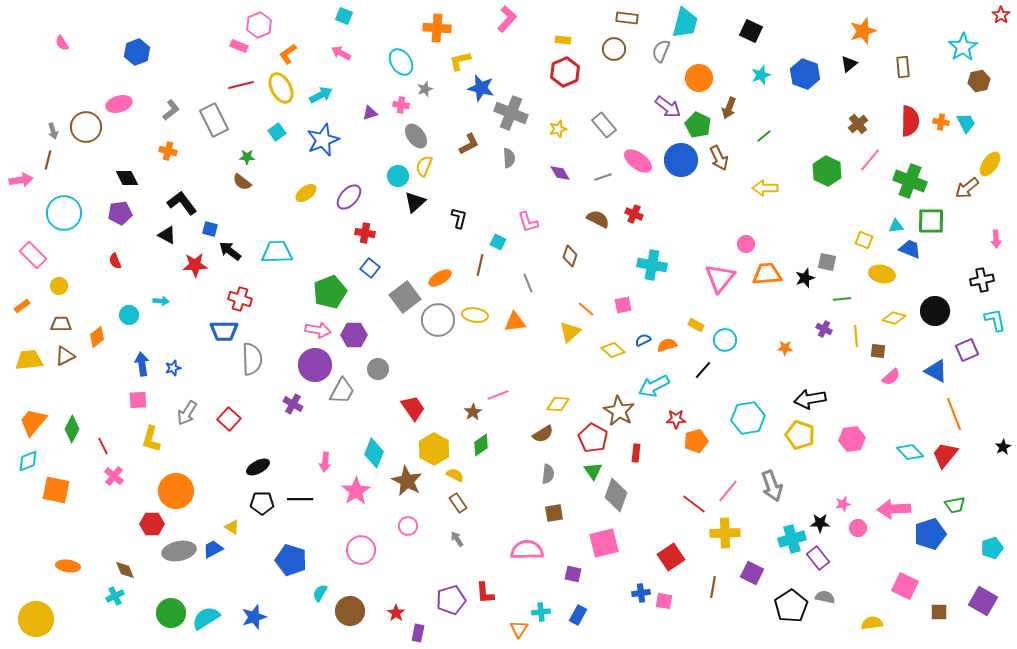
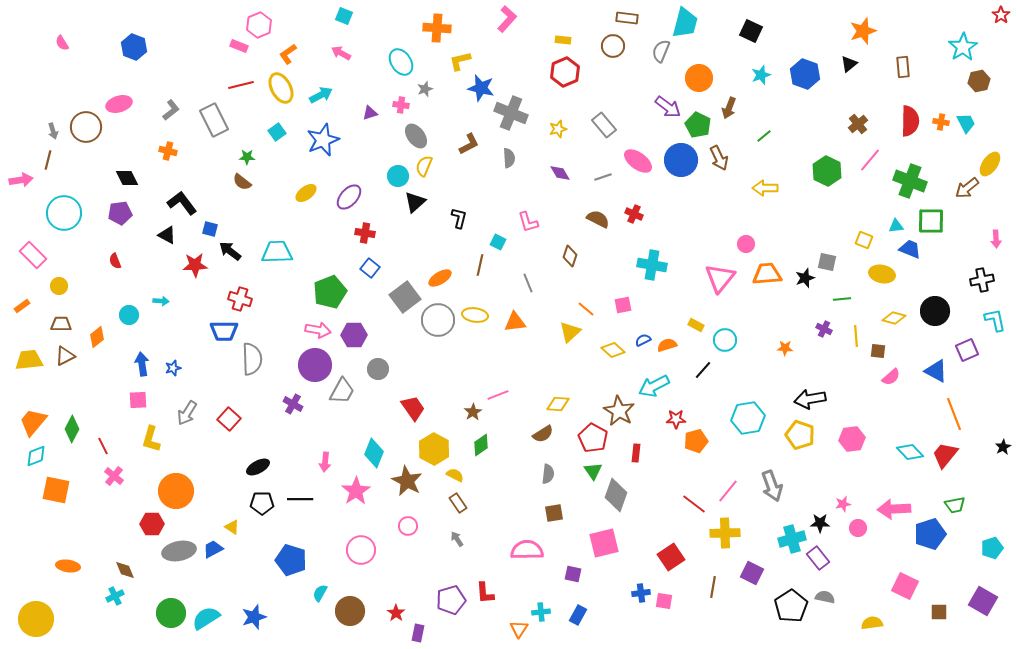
brown circle at (614, 49): moved 1 px left, 3 px up
blue hexagon at (137, 52): moved 3 px left, 5 px up; rotated 20 degrees counterclockwise
cyan diamond at (28, 461): moved 8 px right, 5 px up
